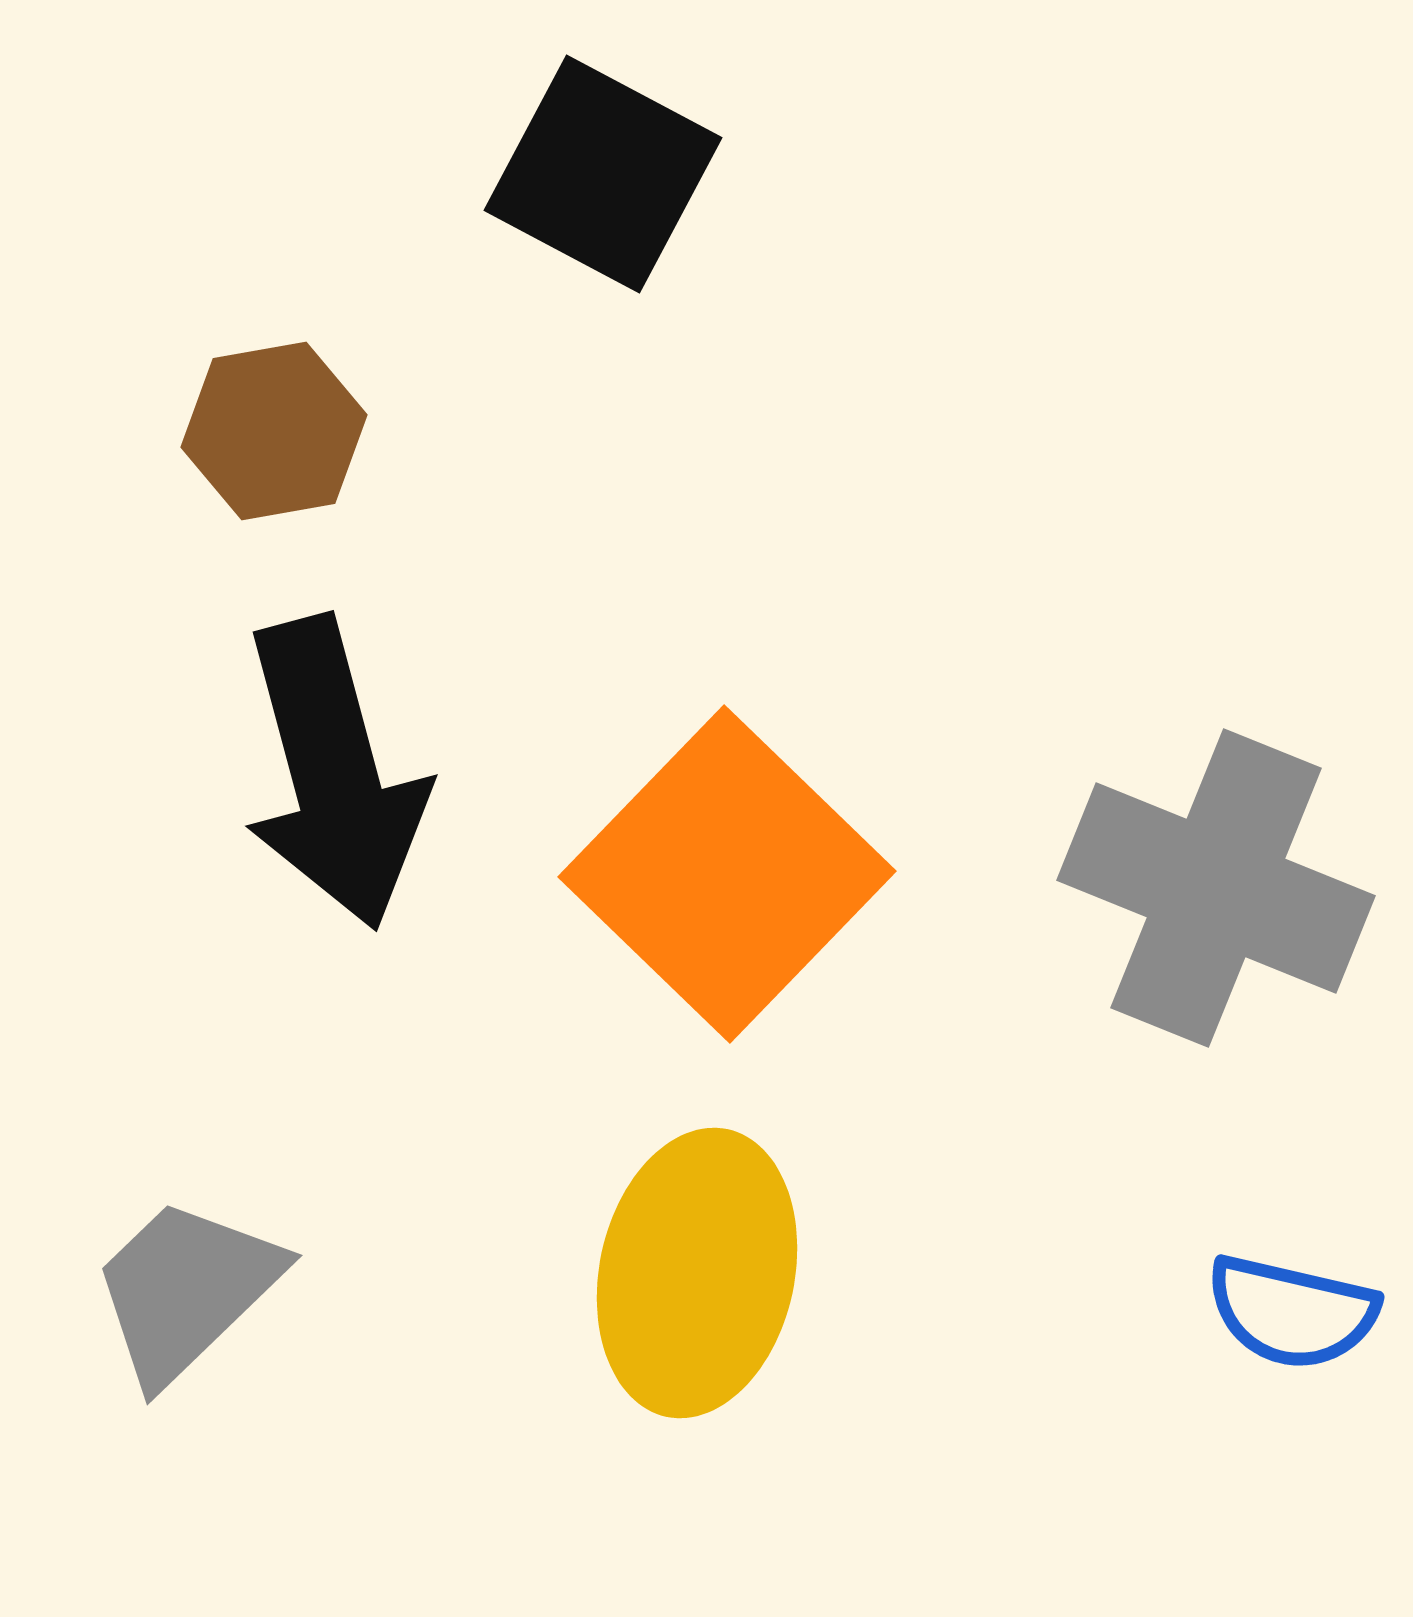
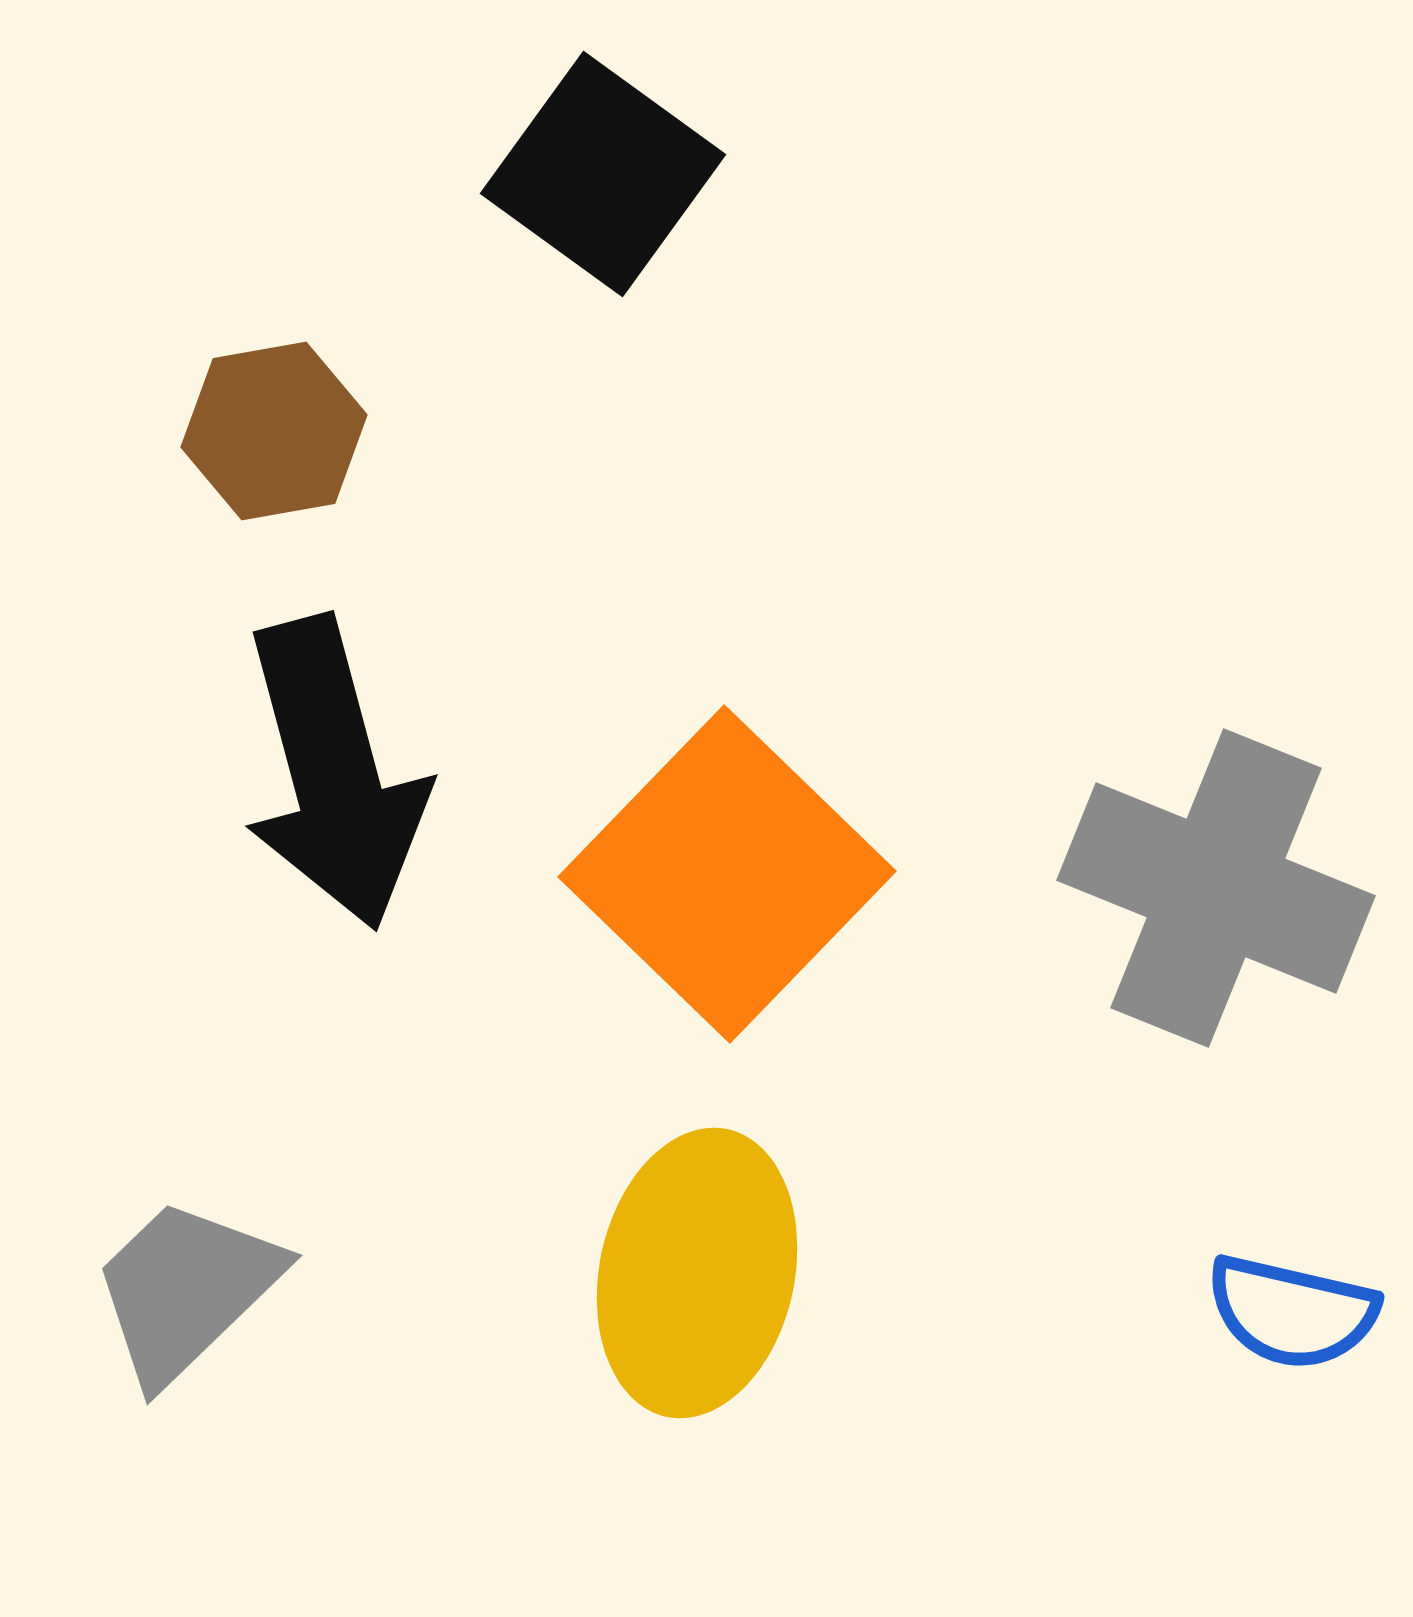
black square: rotated 8 degrees clockwise
